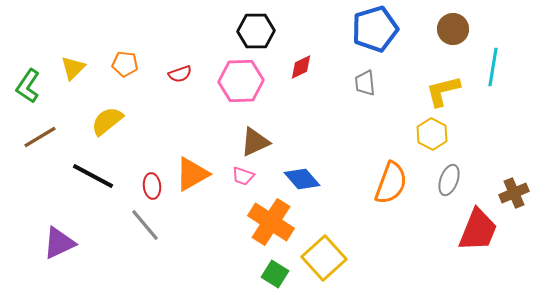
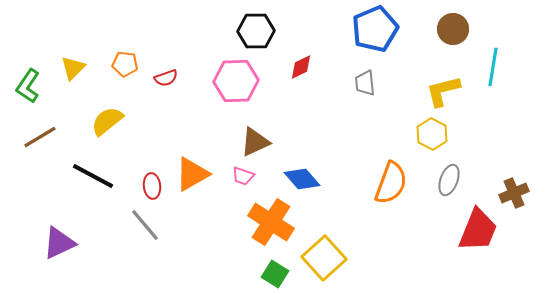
blue pentagon: rotated 6 degrees counterclockwise
red semicircle: moved 14 px left, 4 px down
pink hexagon: moved 5 px left
